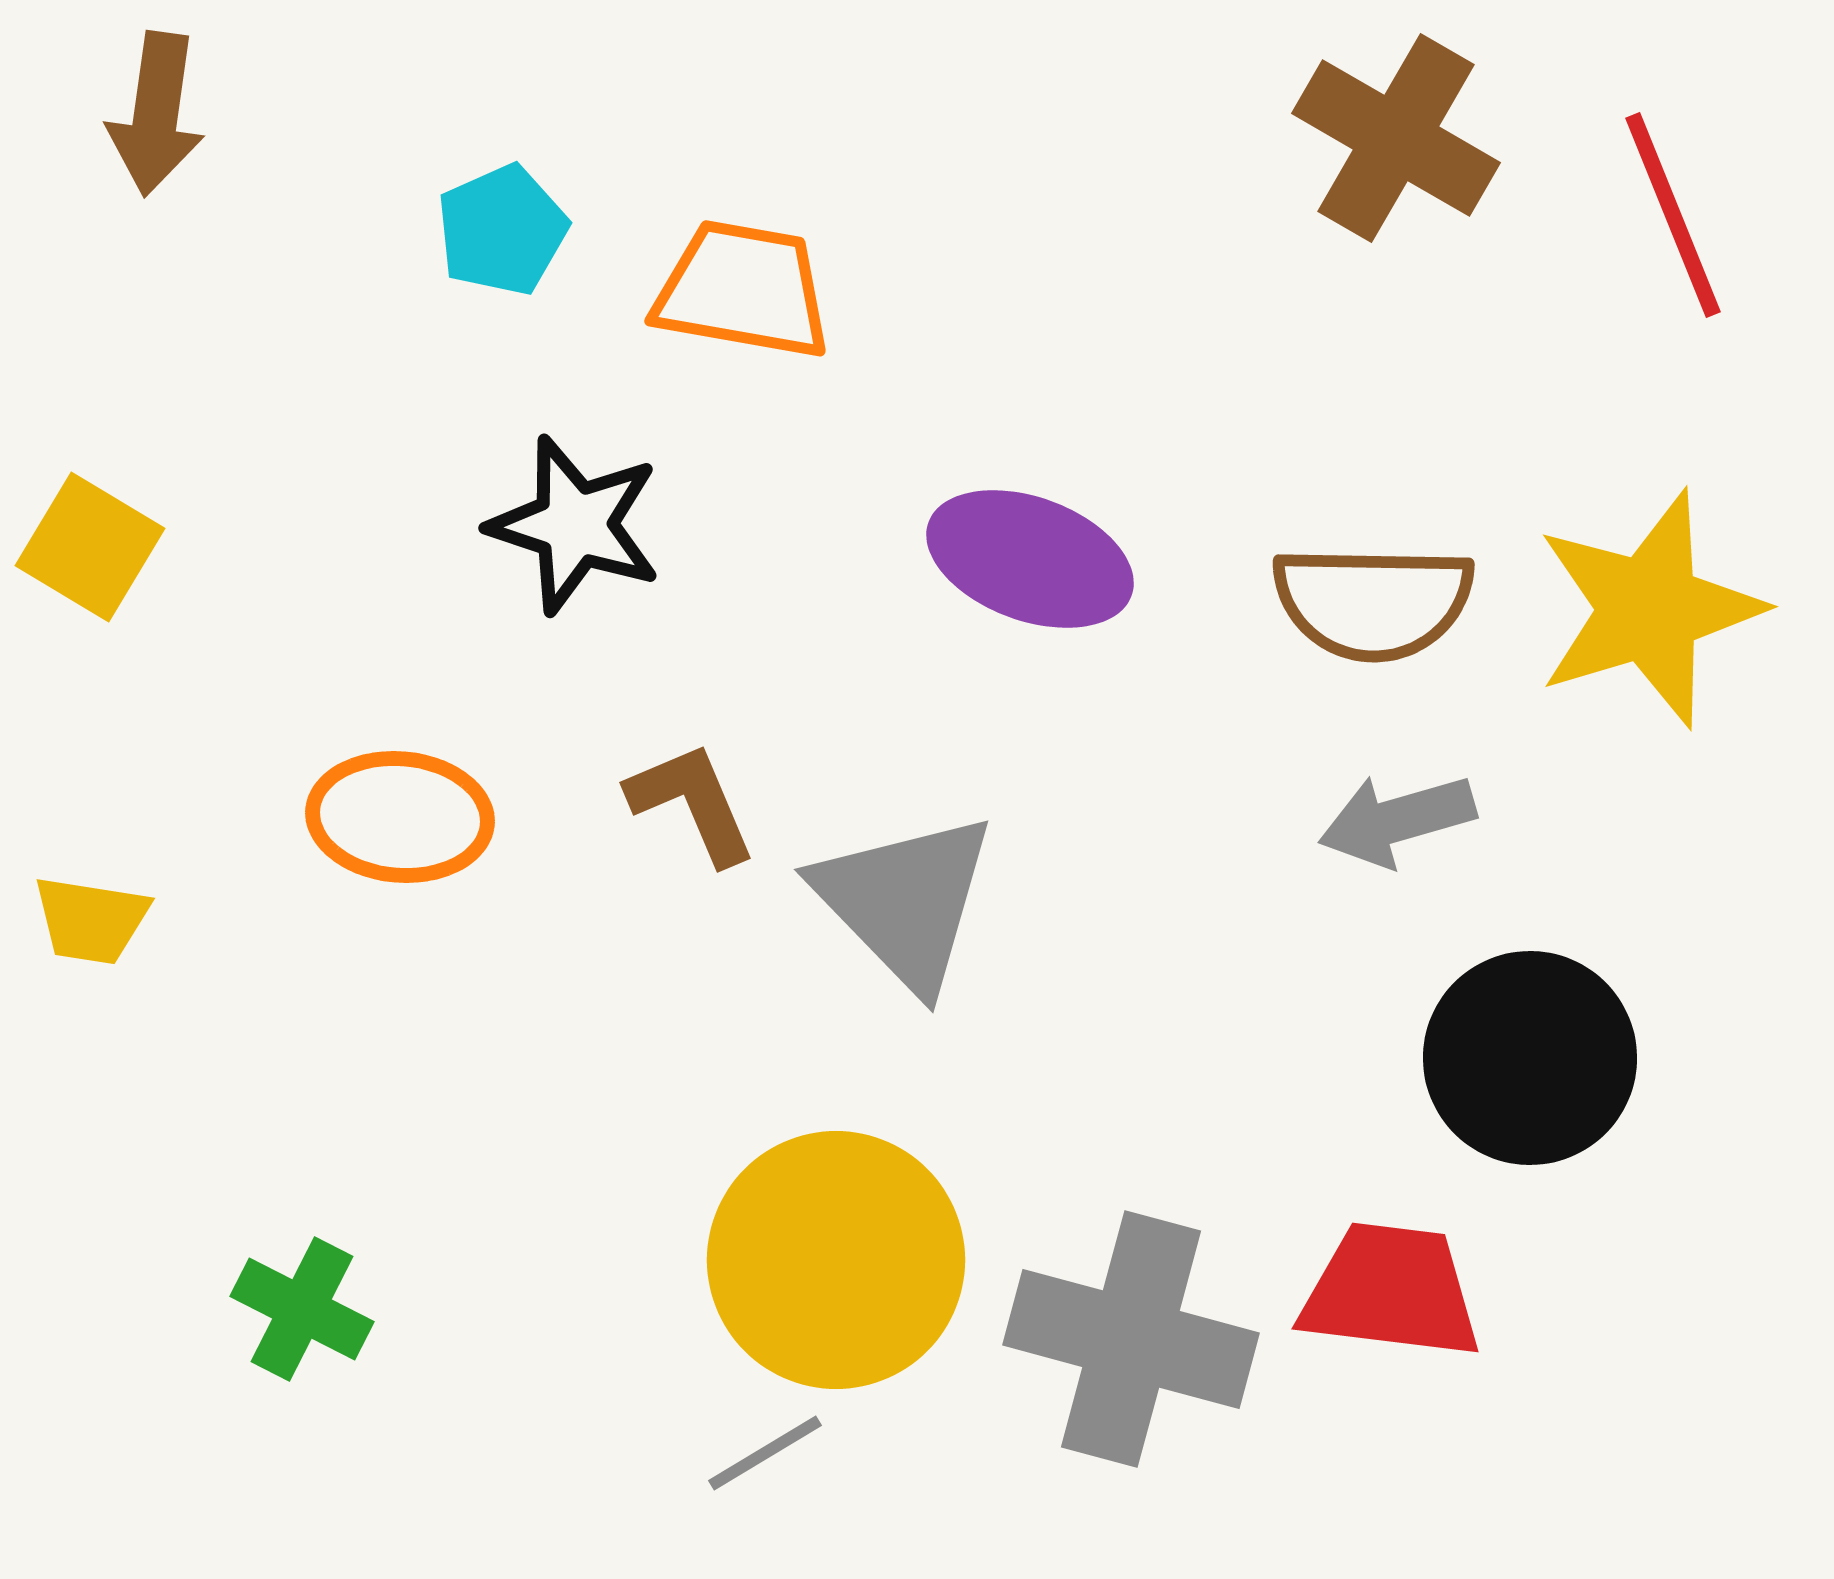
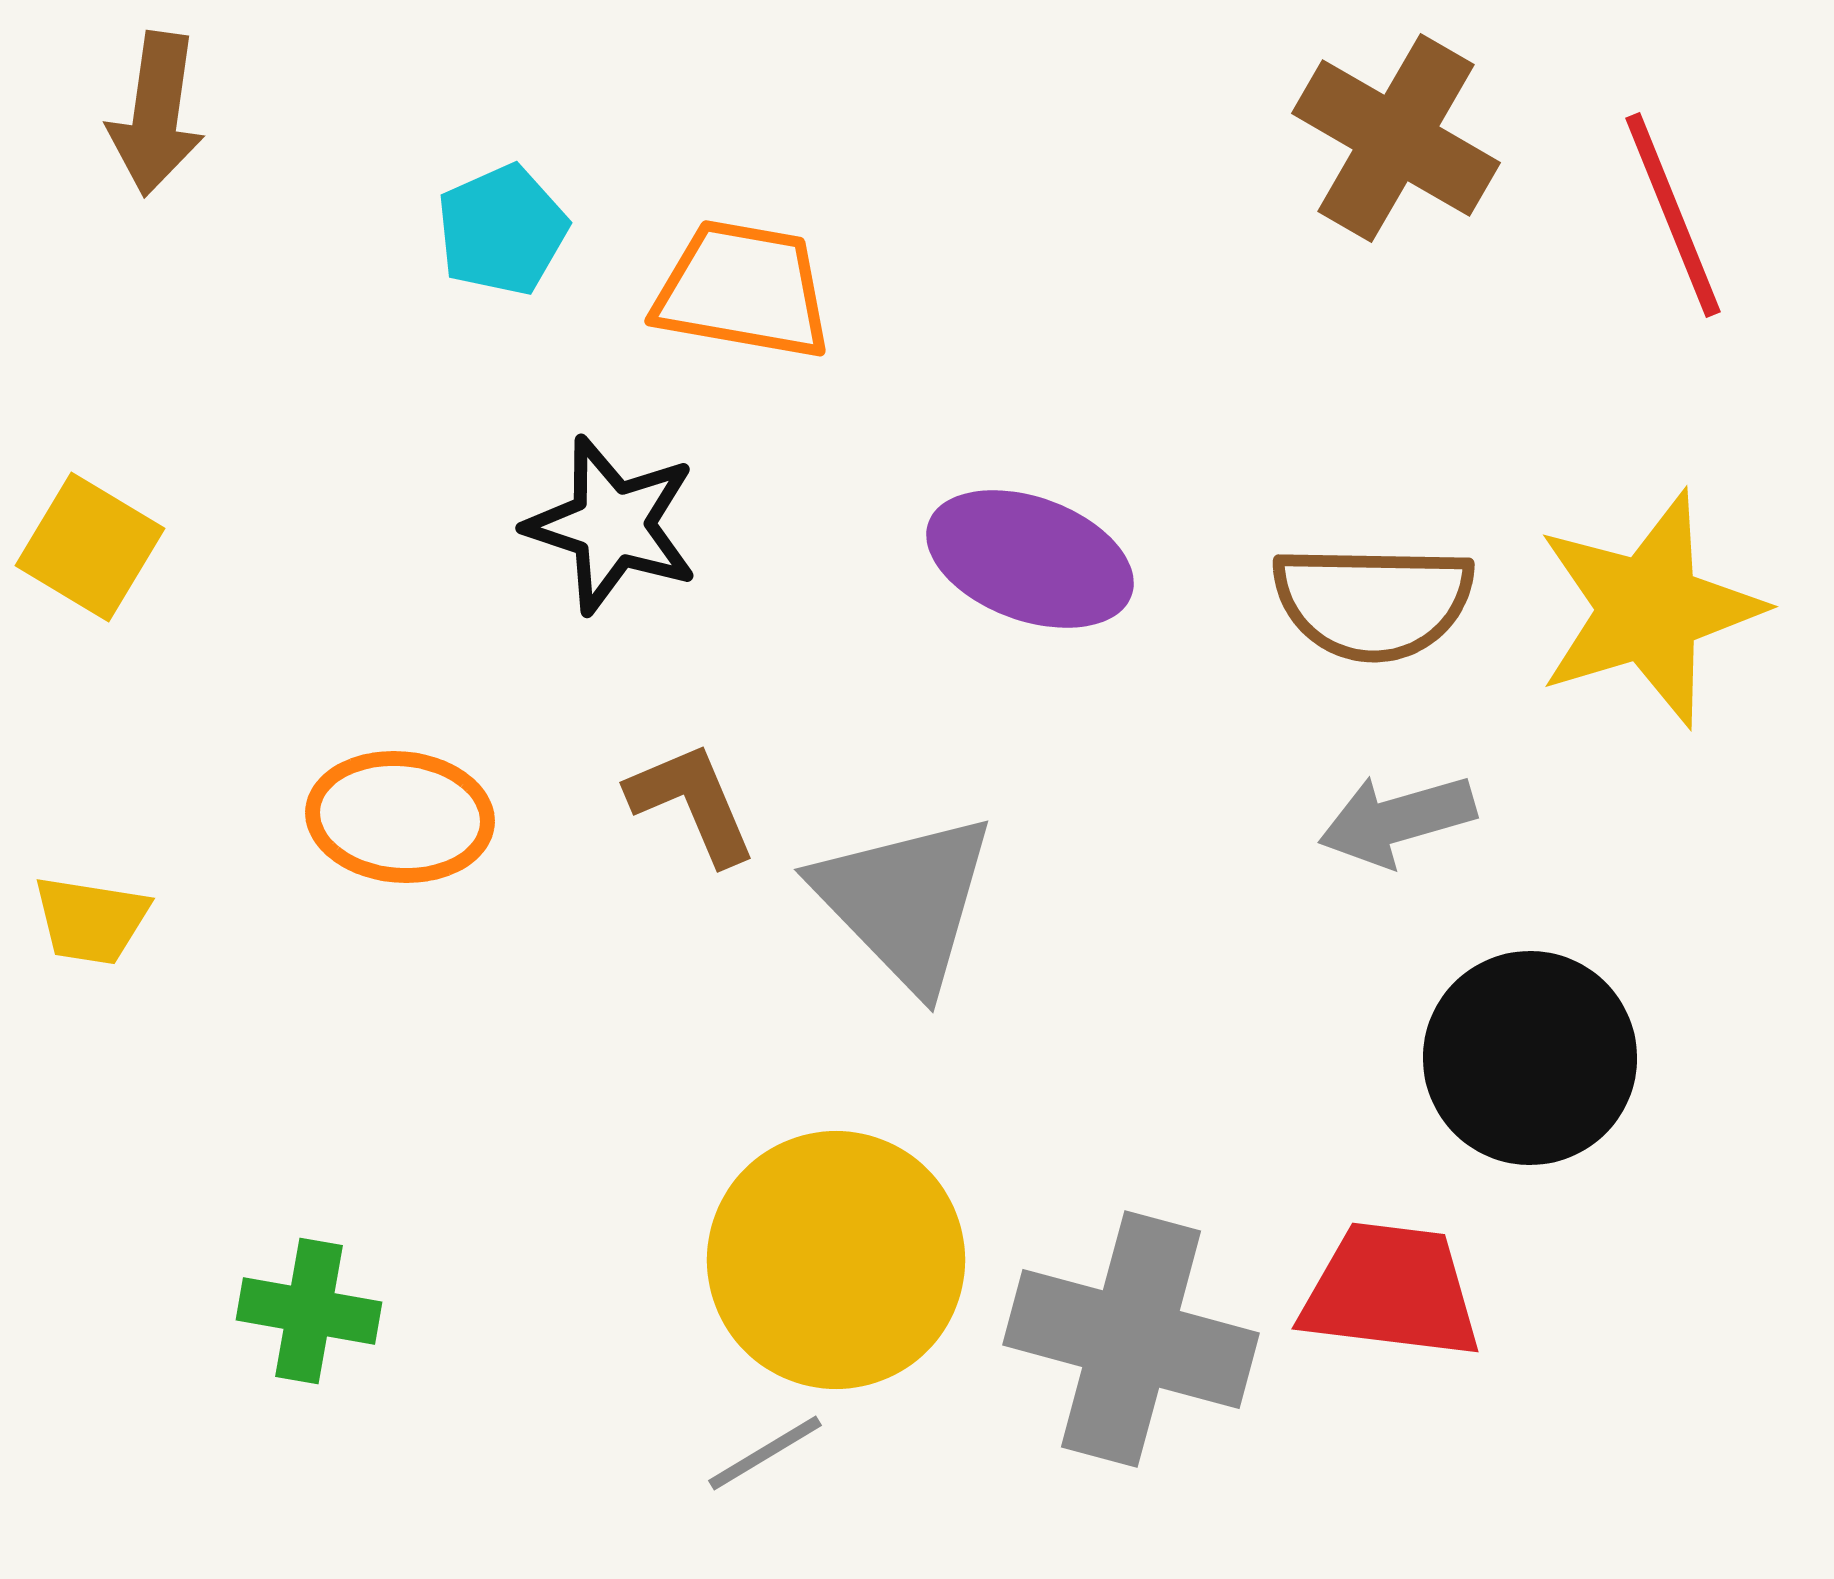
black star: moved 37 px right
green cross: moved 7 px right, 2 px down; rotated 17 degrees counterclockwise
